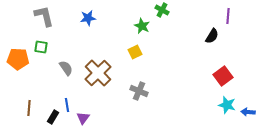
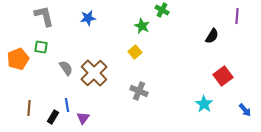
purple line: moved 9 px right
yellow square: rotated 16 degrees counterclockwise
orange pentagon: rotated 25 degrees counterclockwise
brown cross: moved 4 px left
cyan star: moved 23 px left, 1 px up; rotated 18 degrees clockwise
blue arrow: moved 3 px left, 2 px up; rotated 136 degrees counterclockwise
